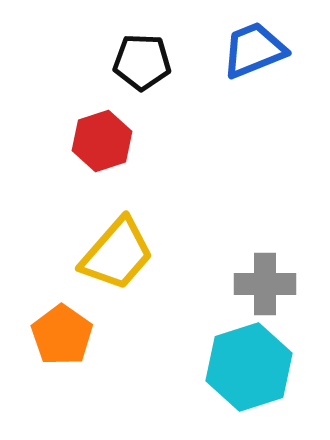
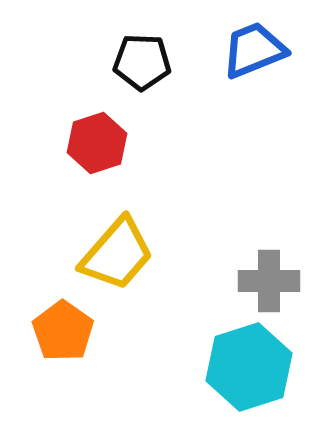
red hexagon: moved 5 px left, 2 px down
gray cross: moved 4 px right, 3 px up
orange pentagon: moved 1 px right, 4 px up
